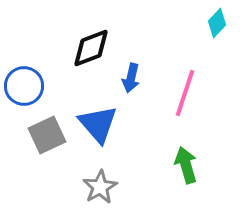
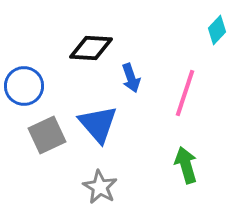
cyan diamond: moved 7 px down
black diamond: rotated 24 degrees clockwise
blue arrow: rotated 32 degrees counterclockwise
gray star: rotated 12 degrees counterclockwise
